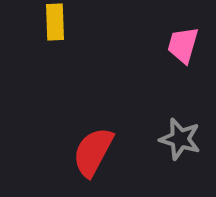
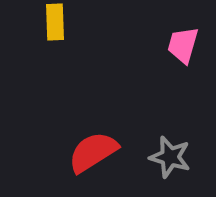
gray star: moved 10 px left, 18 px down
red semicircle: rotated 30 degrees clockwise
